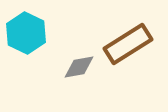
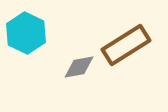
brown rectangle: moved 2 px left, 1 px down
